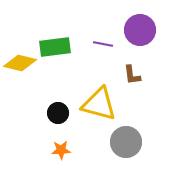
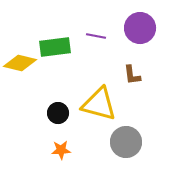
purple circle: moved 2 px up
purple line: moved 7 px left, 8 px up
